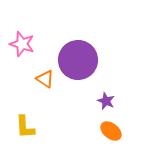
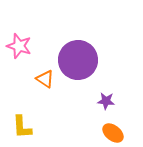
pink star: moved 3 px left, 2 px down
purple star: rotated 18 degrees counterclockwise
yellow L-shape: moved 3 px left
orange ellipse: moved 2 px right, 2 px down
